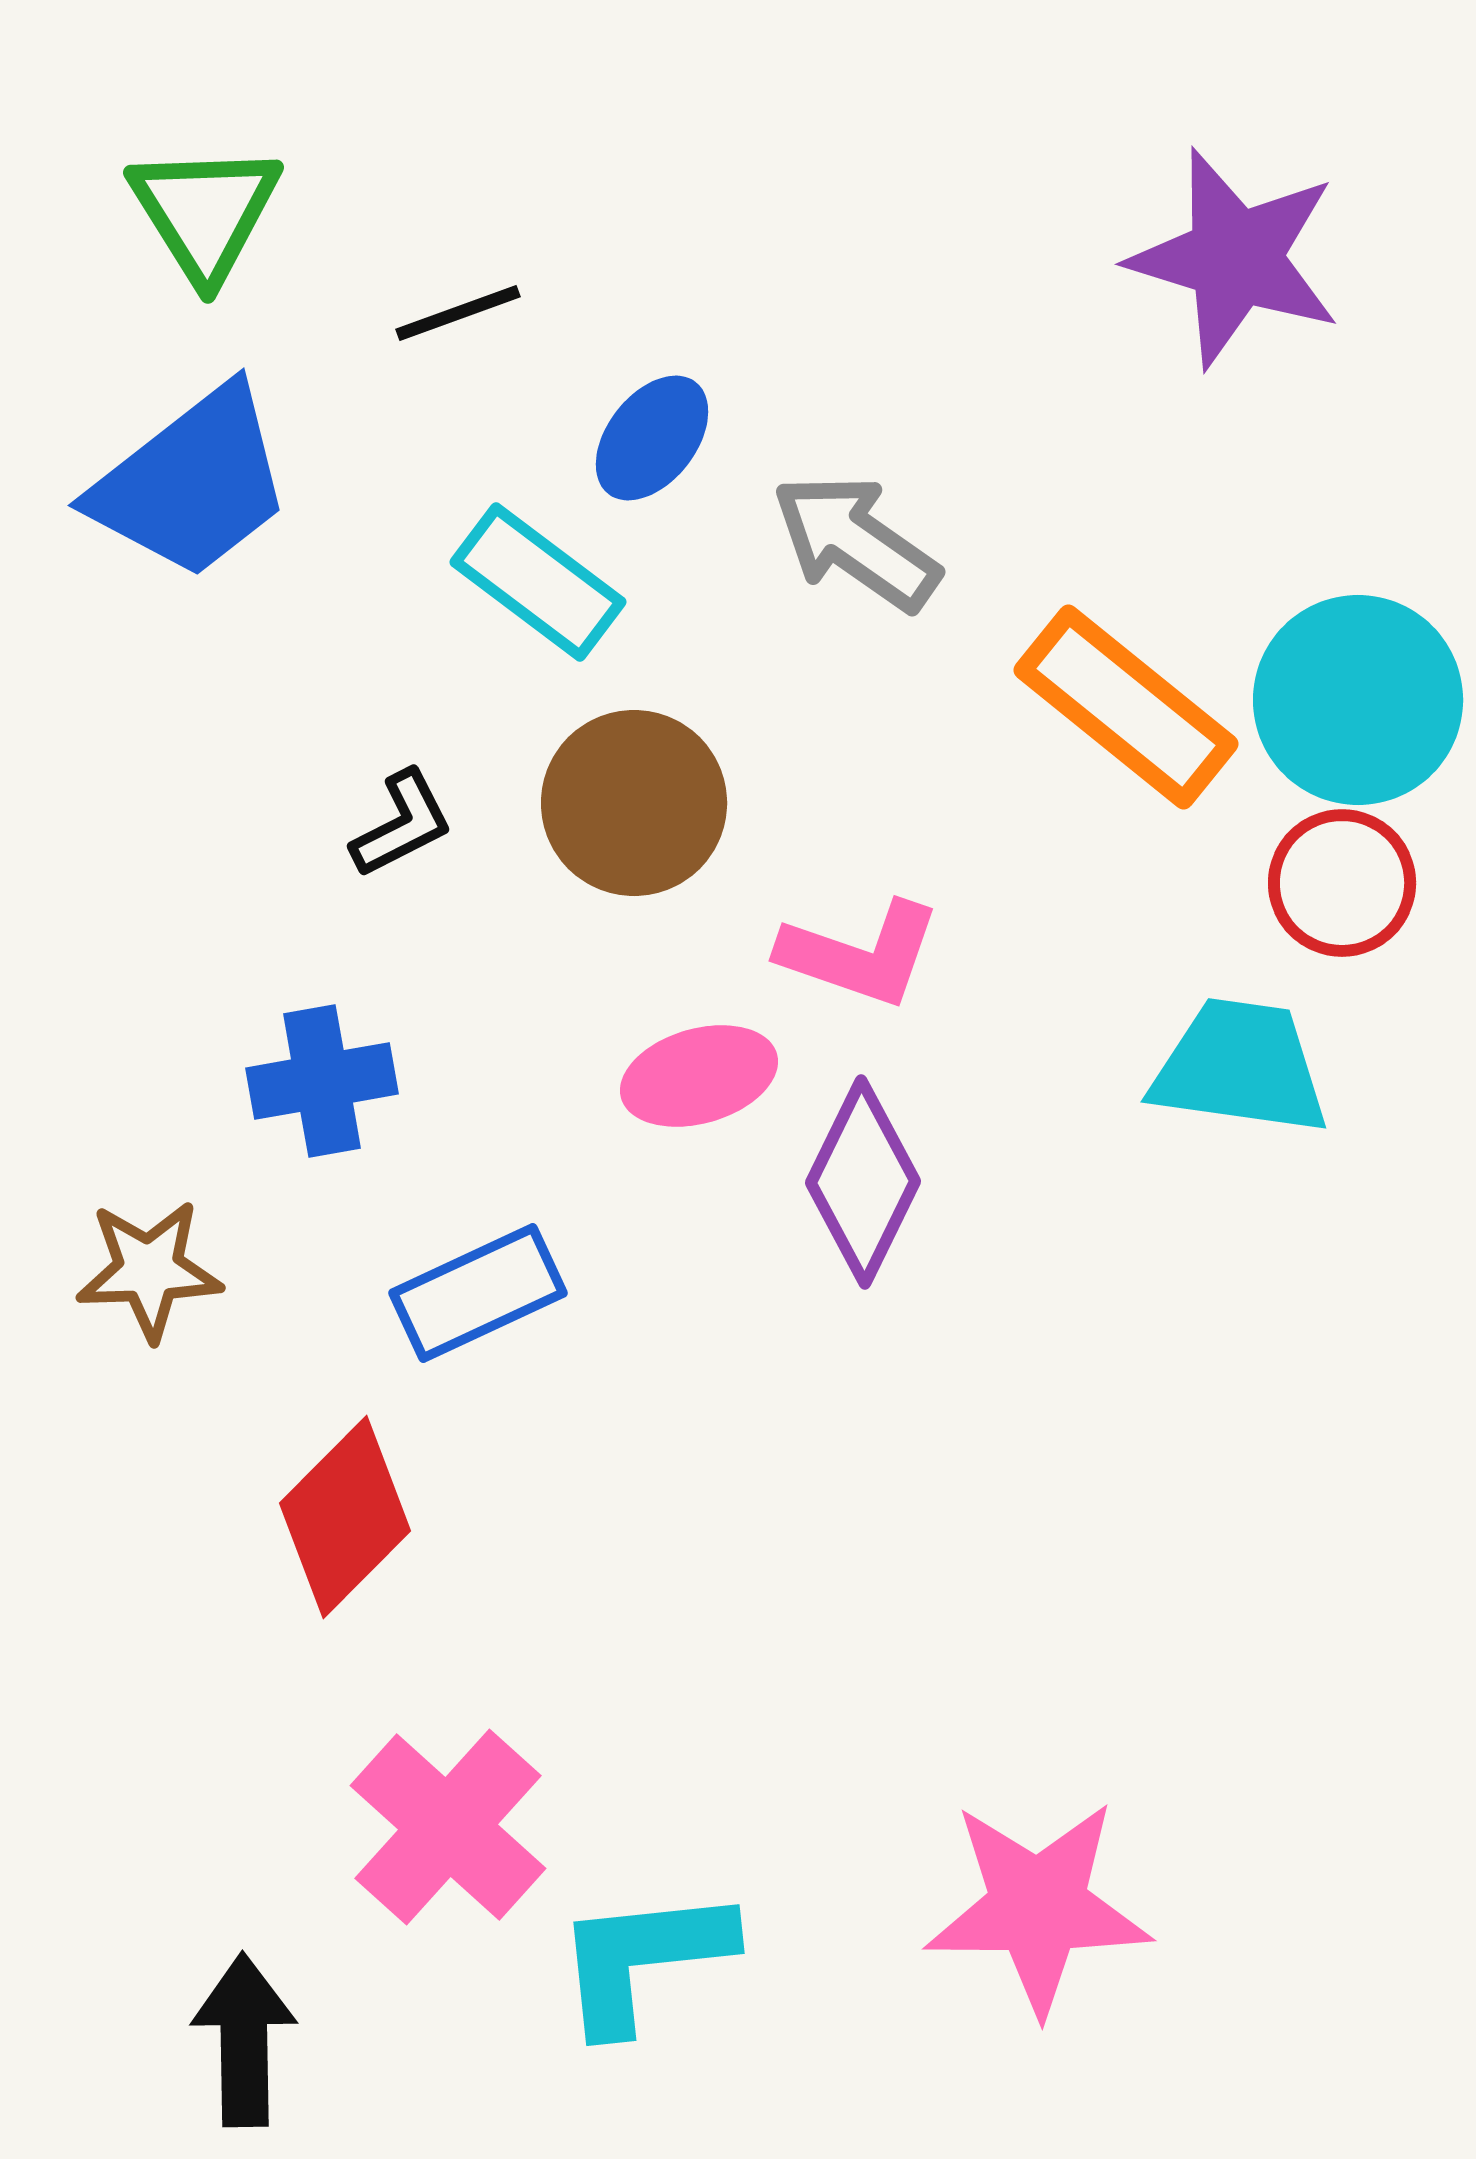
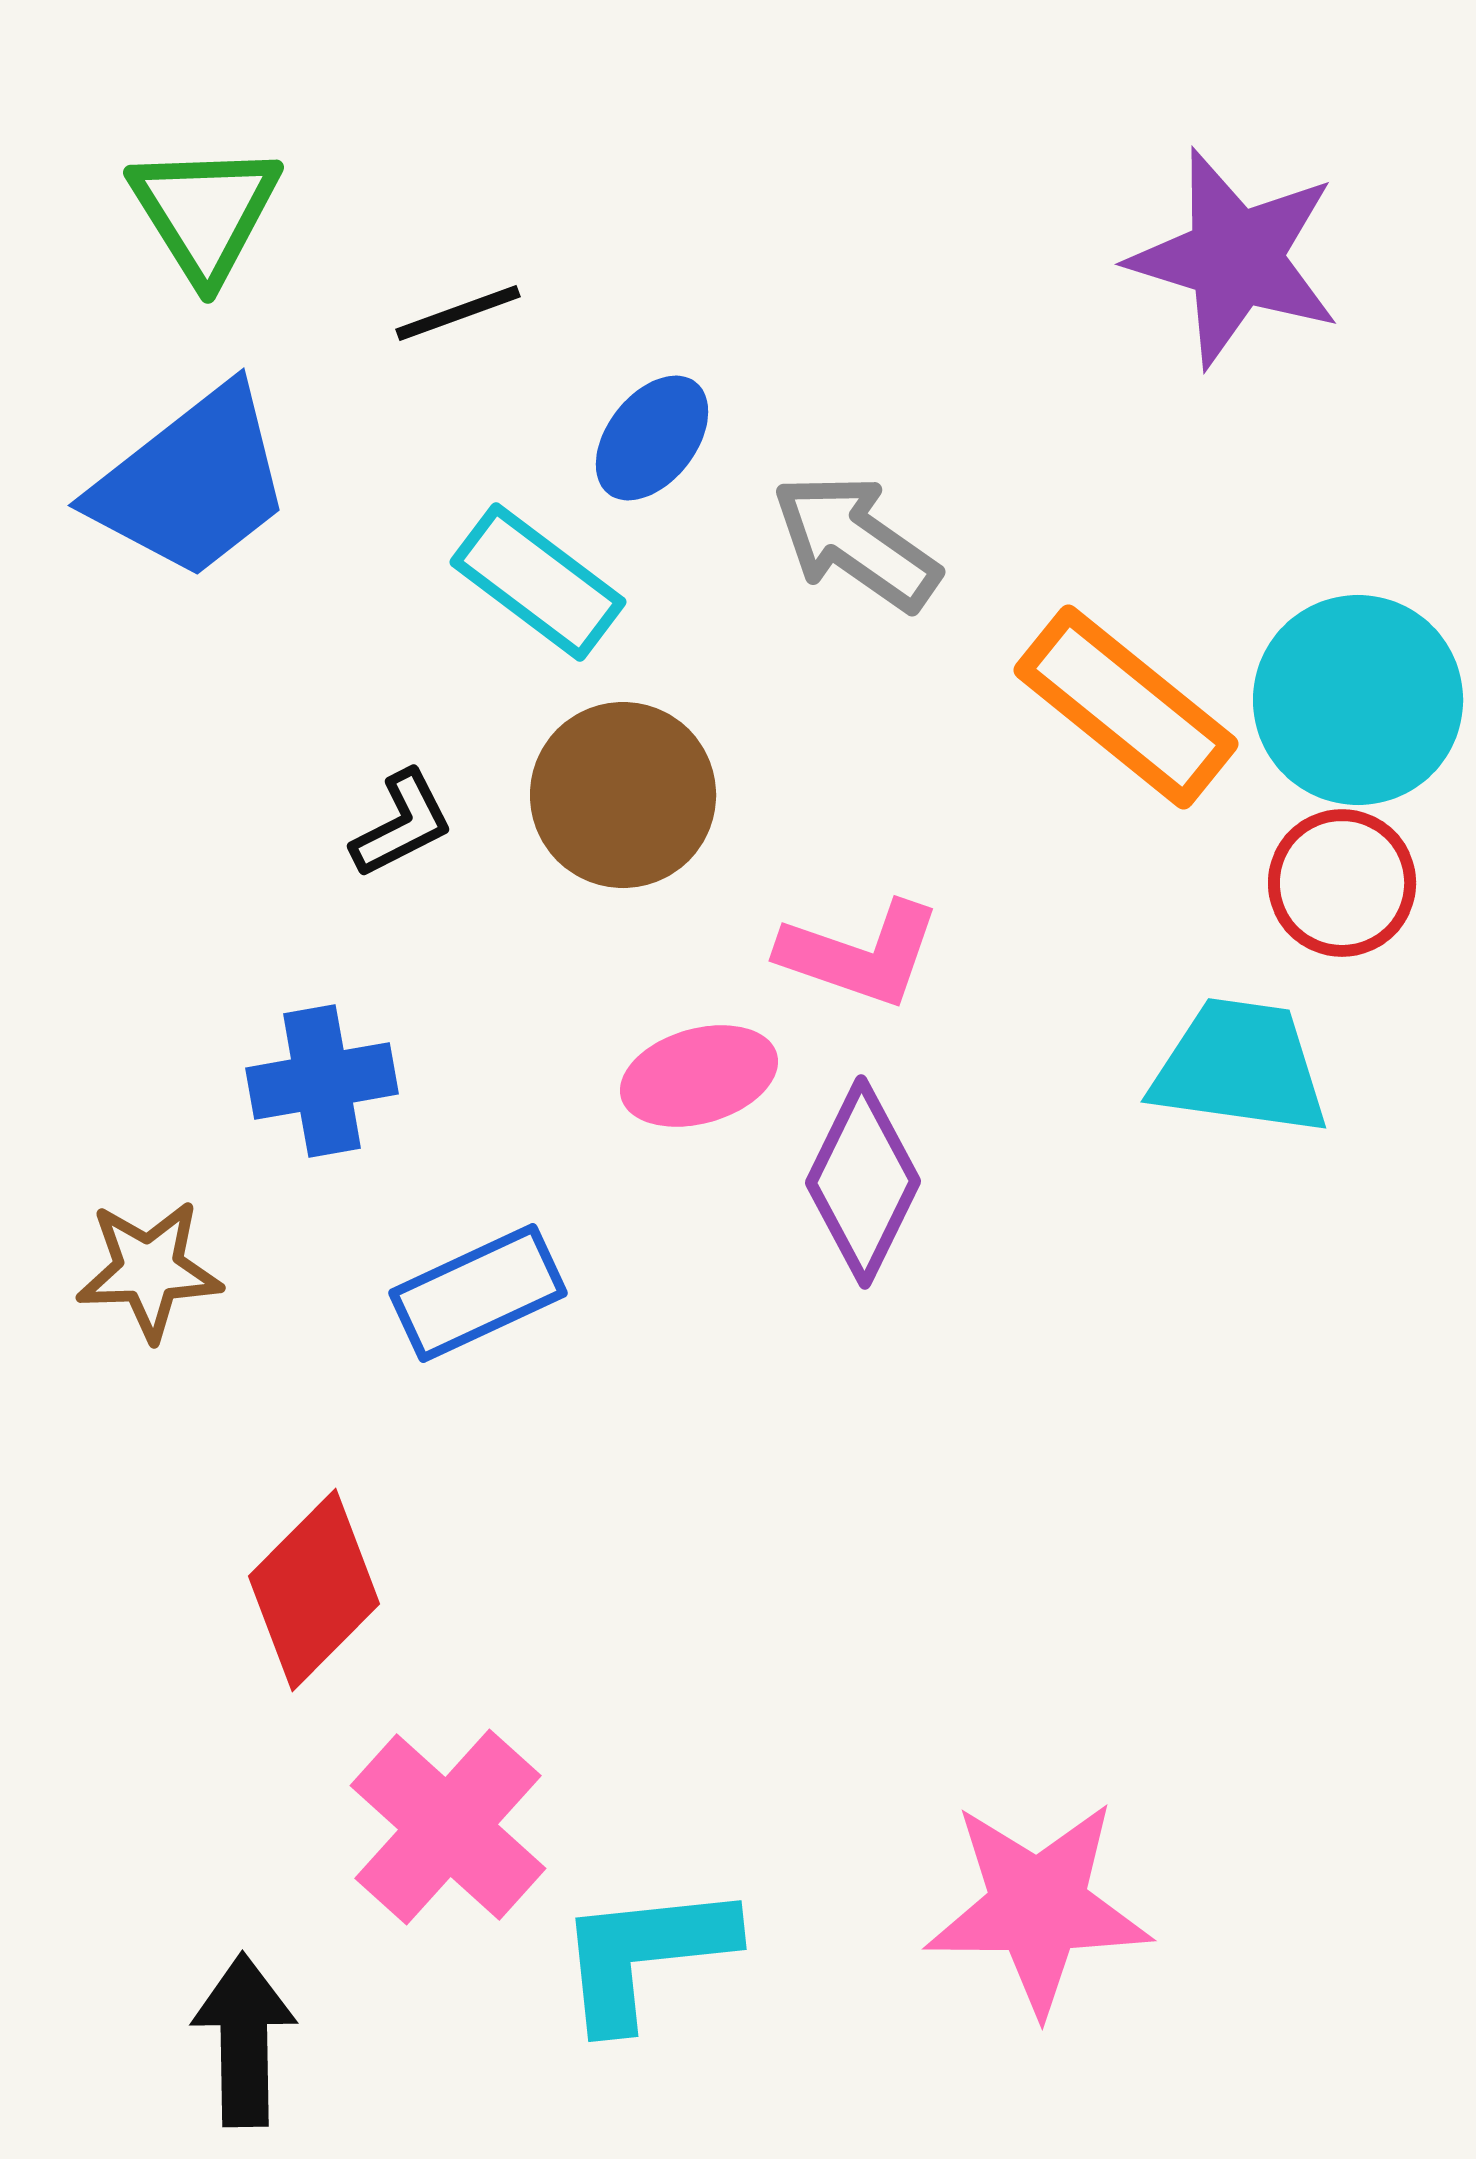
brown circle: moved 11 px left, 8 px up
red diamond: moved 31 px left, 73 px down
cyan L-shape: moved 2 px right, 4 px up
